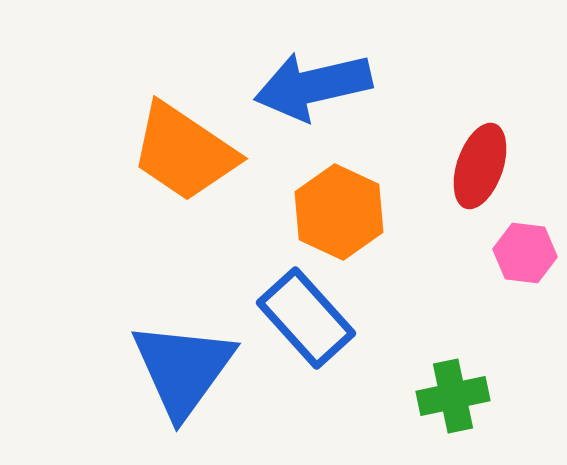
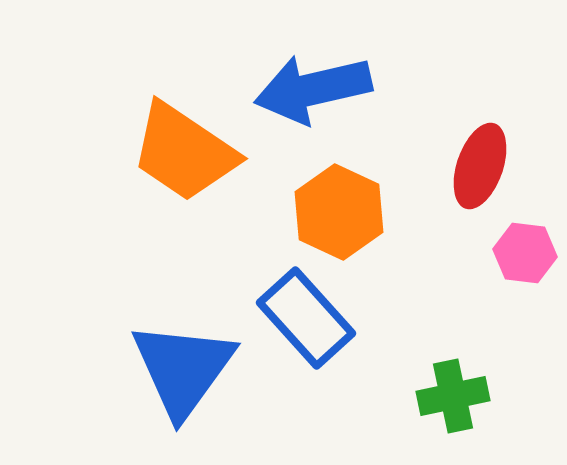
blue arrow: moved 3 px down
